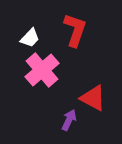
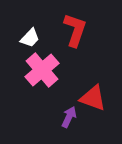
red triangle: rotated 8 degrees counterclockwise
purple arrow: moved 3 px up
